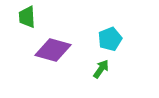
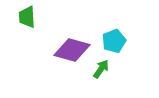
cyan pentagon: moved 4 px right, 2 px down
purple diamond: moved 19 px right
